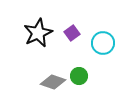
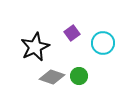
black star: moved 3 px left, 14 px down
gray diamond: moved 1 px left, 5 px up
